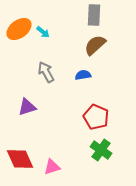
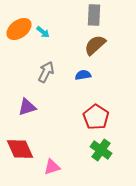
gray arrow: rotated 55 degrees clockwise
red pentagon: rotated 10 degrees clockwise
red diamond: moved 10 px up
